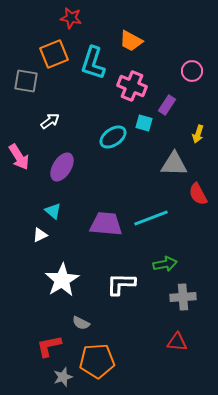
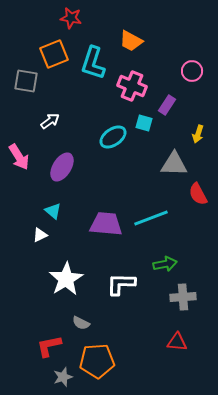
white star: moved 4 px right, 1 px up
